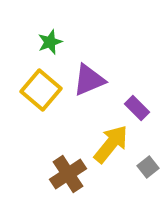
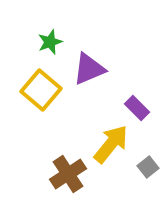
purple triangle: moved 11 px up
